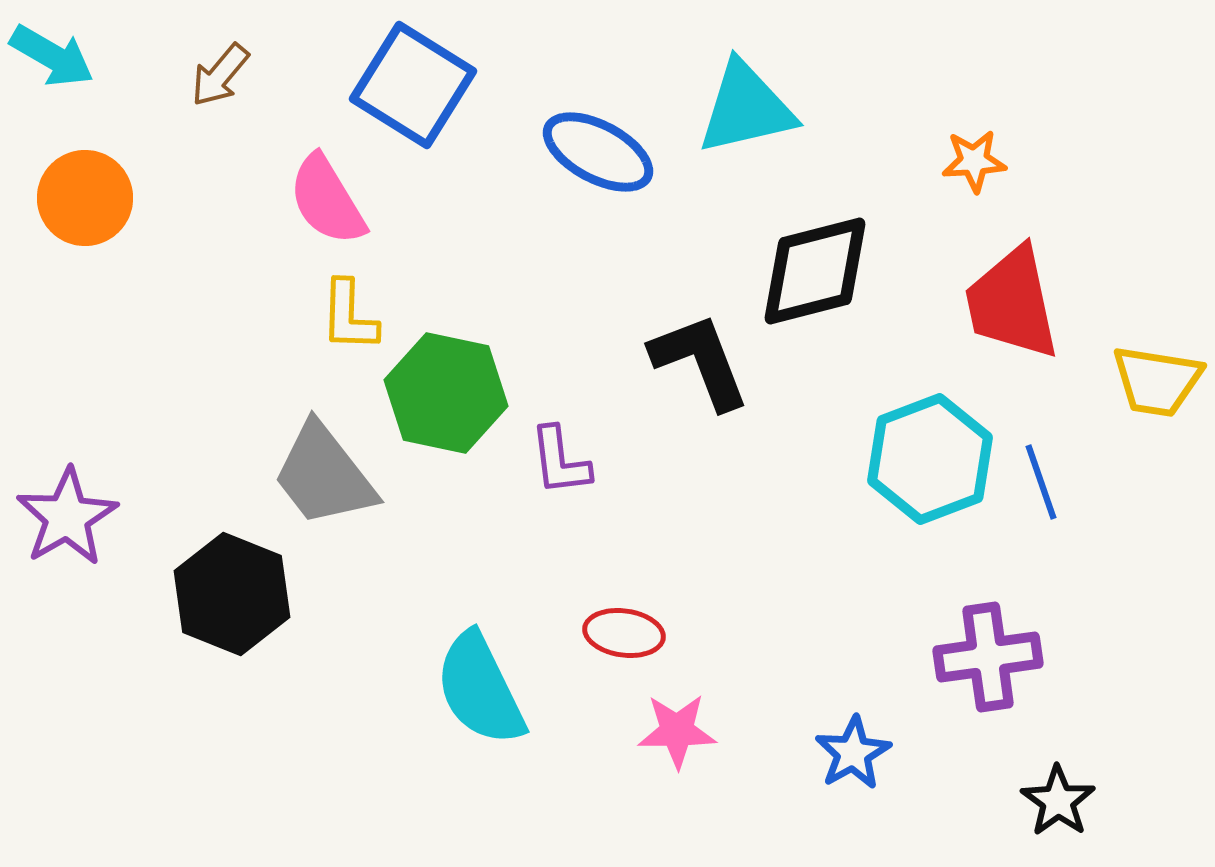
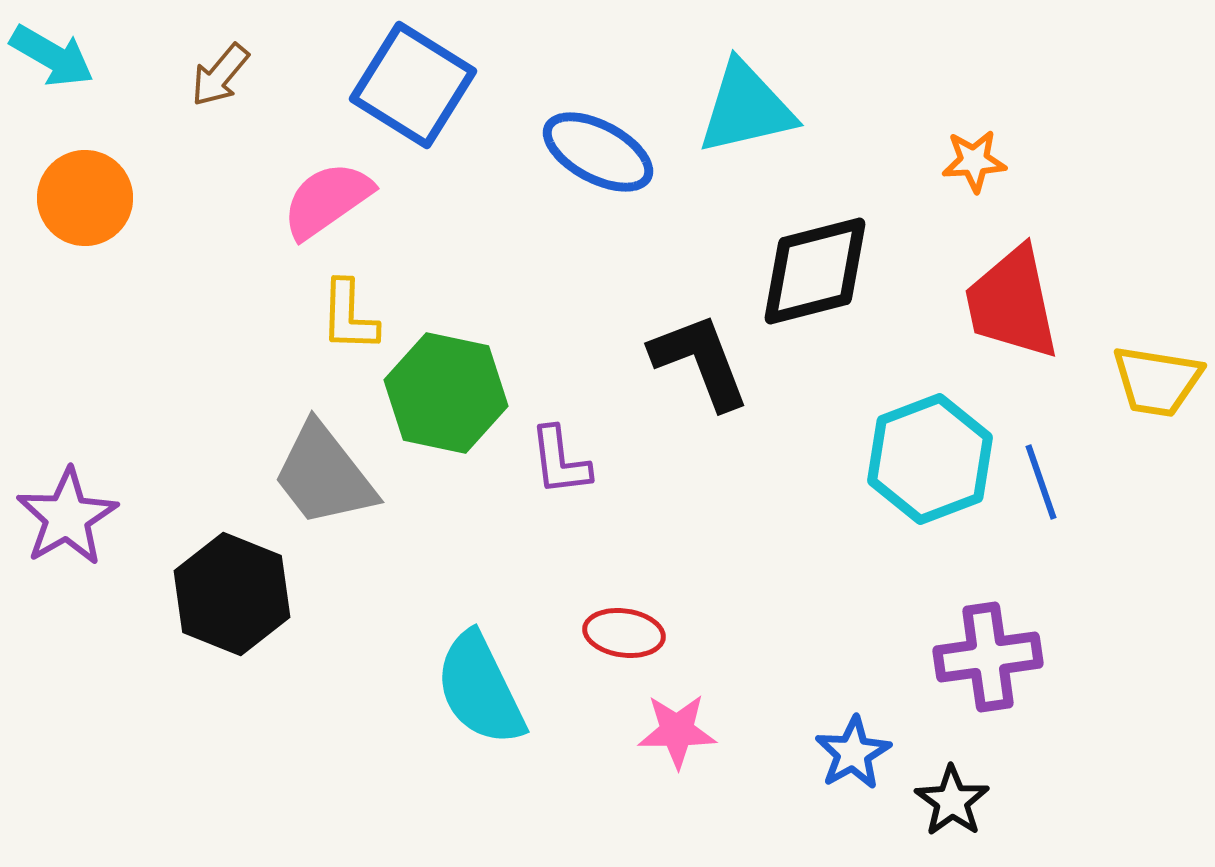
pink semicircle: rotated 86 degrees clockwise
black star: moved 106 px left
